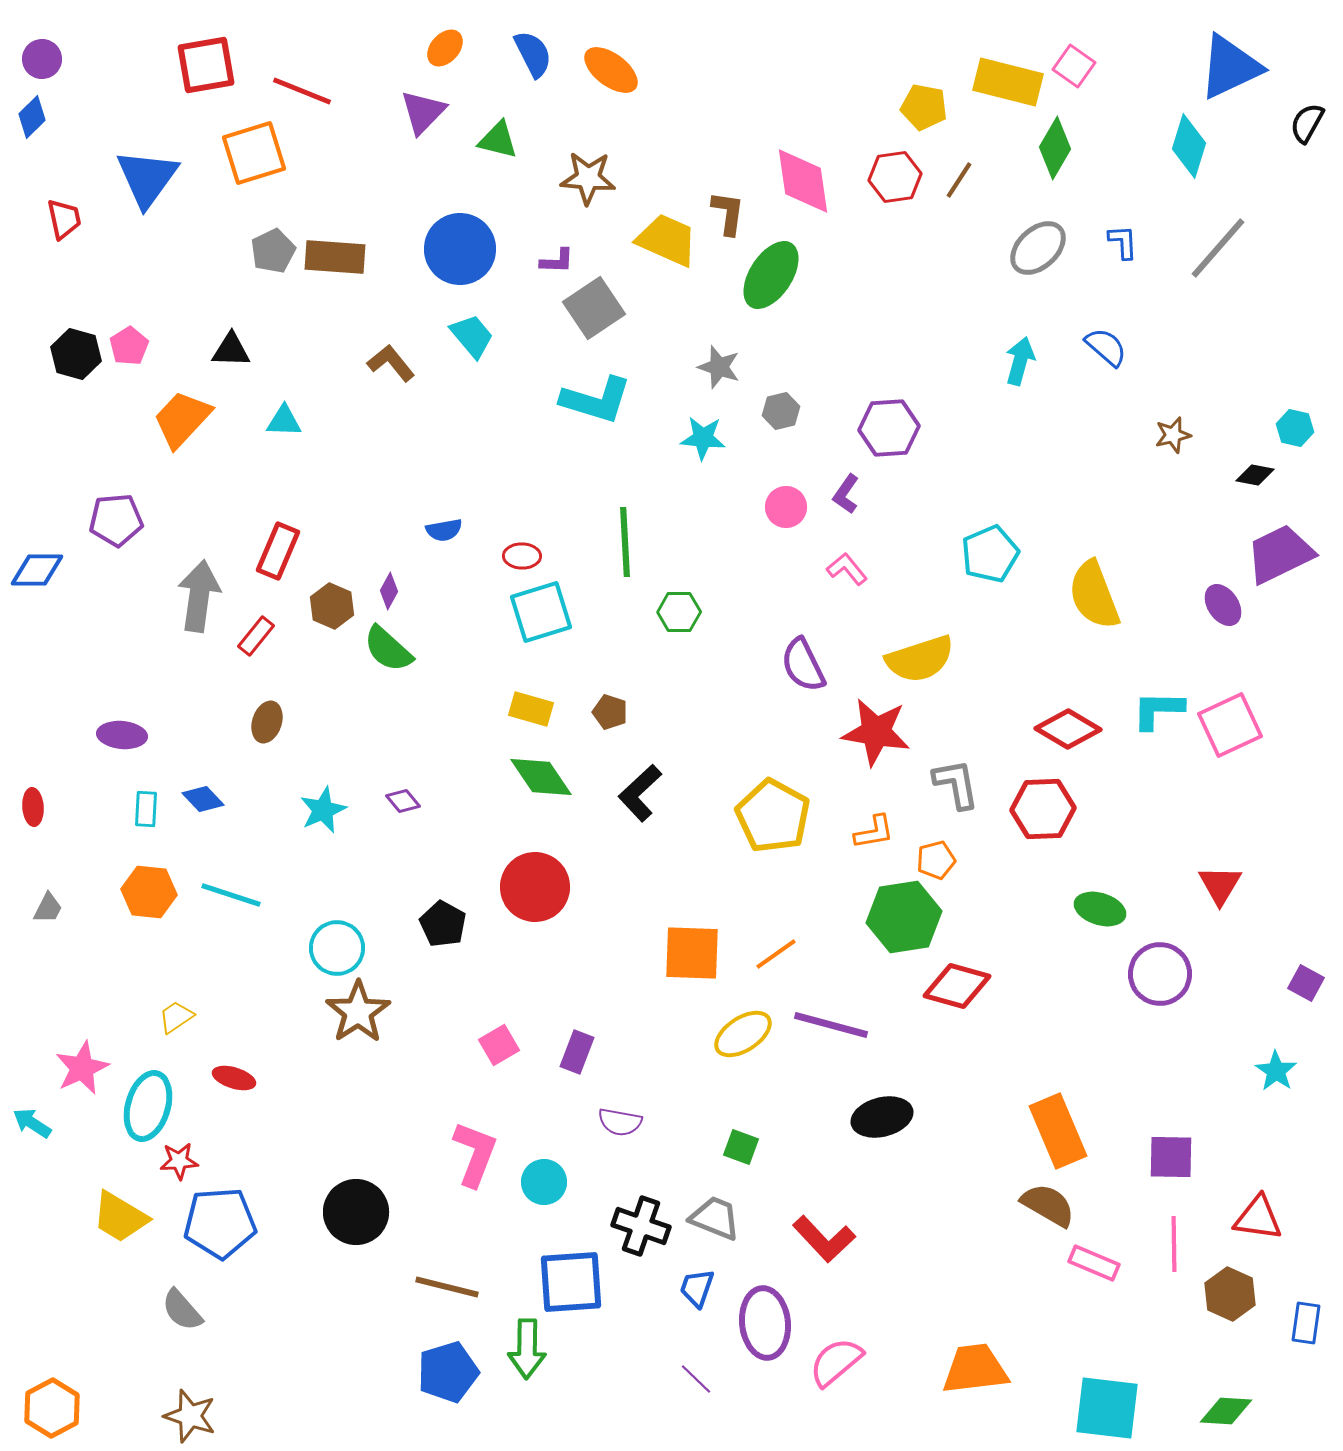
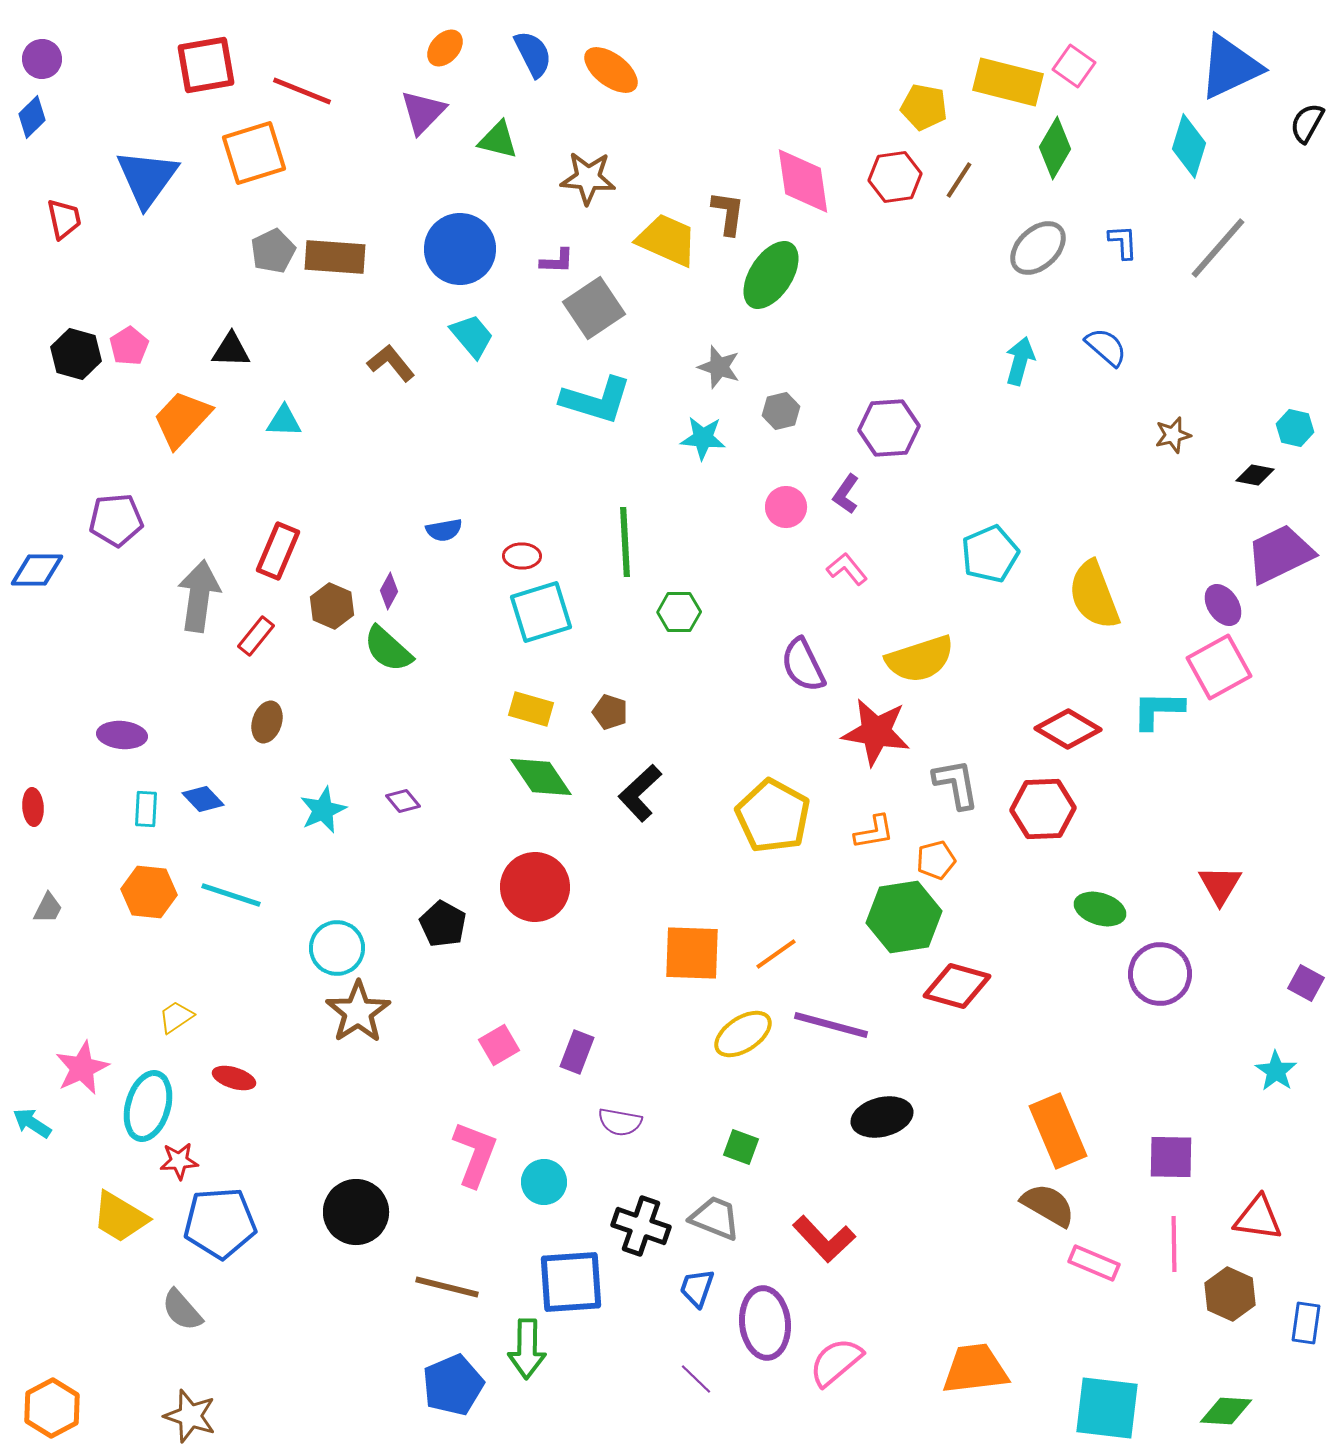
pink square at (1230, 725): moved 11 px left, 58 px up; rotated 4 degrees counterclockwise
blue pentagon at (448, 1372): moved 5 px right, 13 px down; rotated 6 degrees counterclockwise
